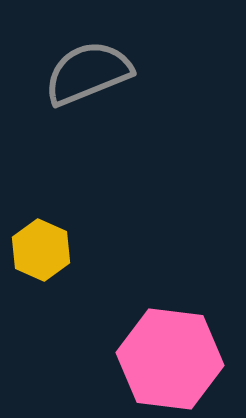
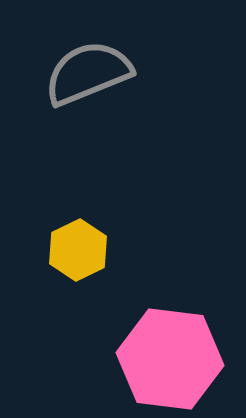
yellow hexagon: moved 37 px right; rotated 10 degrees clockwise
